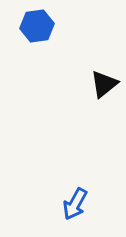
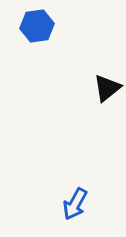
black triangle: moved 3 px right, 4 px down
